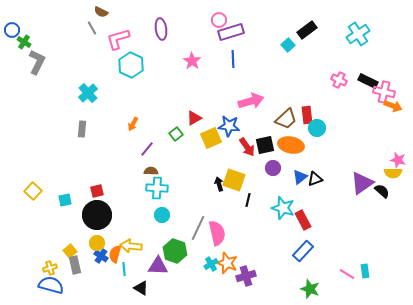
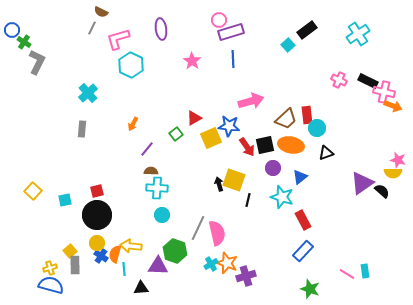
gray line at (92, 28): rotated 56 degrees clockwise
black triangle at (315, 179): moved 11 px right, 26 px up
cyan star at (283, 208): moved 1 px left, 11 px up
gray rectangle at (75, 265): rotated 12 degrees clockwise
black triangle at (141, 288): rotated 35 degrees counterclockwise
